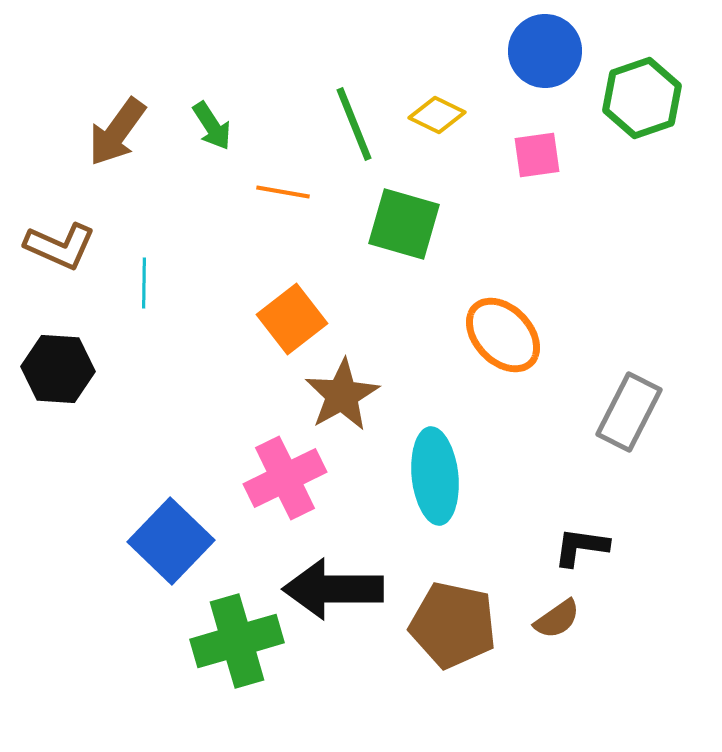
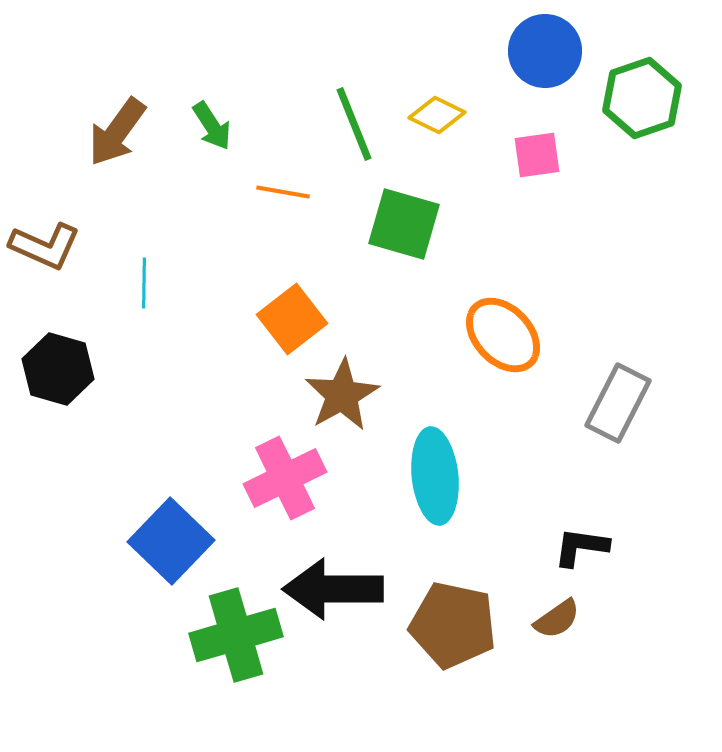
brown L-shape: moved 15 px left
black hexagon: rotated 12 degrees clockwise
gray rectangle: moved 11 px left, 9 px up
green cross: moved 1 px left, 6 px up
